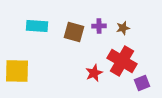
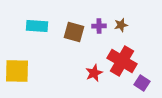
brown star: moved 2 px left, 3 px up
purple square: rotated 35 degrees counterclockwise
